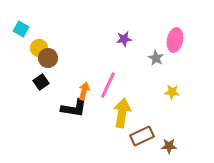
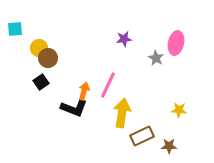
cyan square: moved 6 px left; rotated 35 degrees counterclockwise
pink ellipse: moved 1 px right, 3 px down
yellow star: moved 7 px right, 18 px down
black L-shape: rotated 12 degrees clockwise
